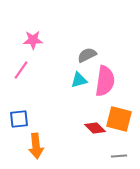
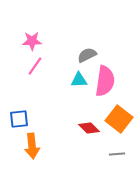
pink star: moved 1 px left, 1 px down
pink line: moved 14 px right, 4 px up
cyan triangle: rotated 12 degrees clockwise
orange square: rotated 24 degrees clockwise
red diamond: moved 6 px left
orange arrow: moved 4 px left
gray line: moved 2 px left, 2 px up
